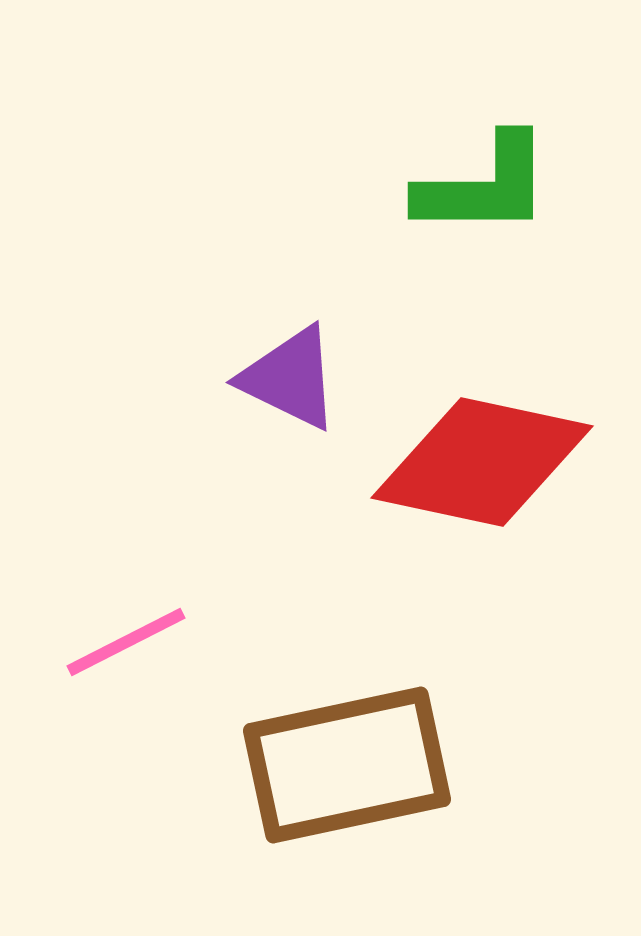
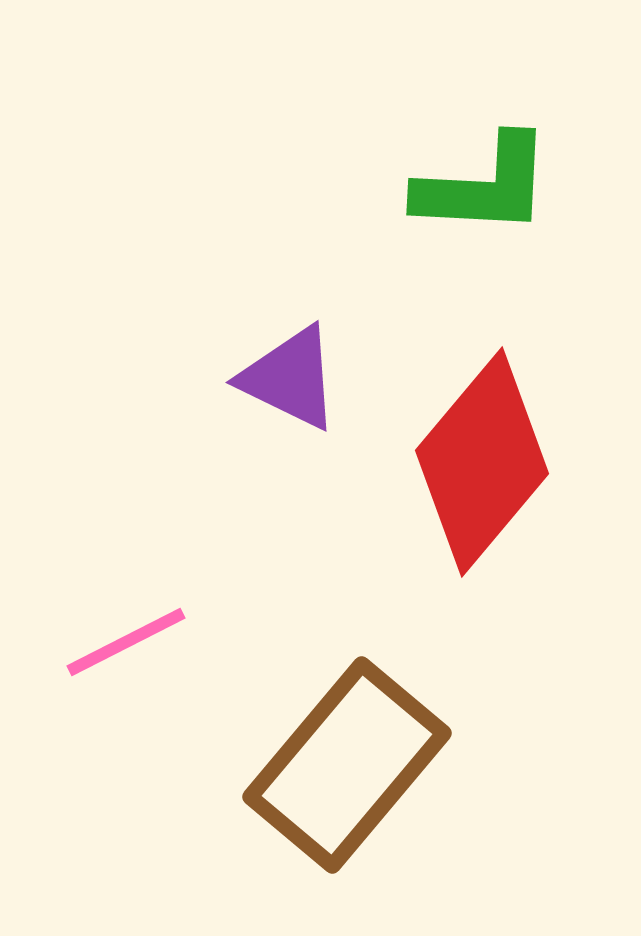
green L-shape: rotated 3 degrees clockwise
red diamond: rotated 62 degrees counterclockwise
brown rectangle: rotated 38 degrees counterclockwise
